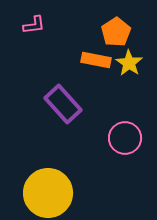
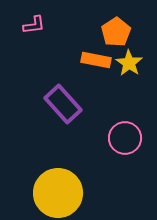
yellow circle: moved 10 px right
